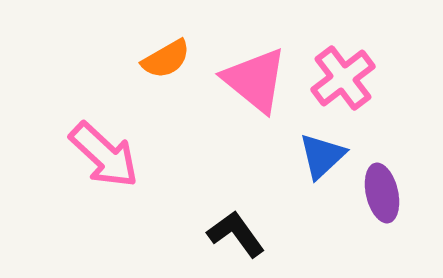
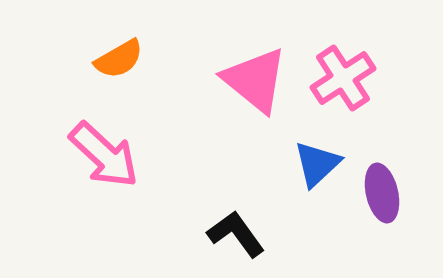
orange semicircle: moved 47 px left
pink cross: rotated 4 degrees clockwise
blue triangle: moved 5 px left, 8 px down
